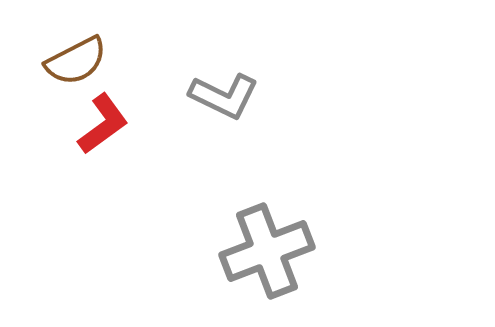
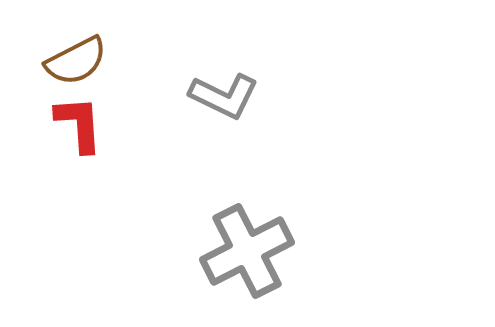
red L-shape: moved 24 px left; rotated 58 degrees counterclockwise
gray cross: moved 20 px left; rotated 6 degrees counterclockwise
